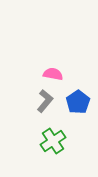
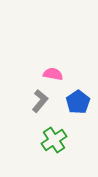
gray L-shape: moved 5 px left
green cross: moved 1 px right, 1 px up
